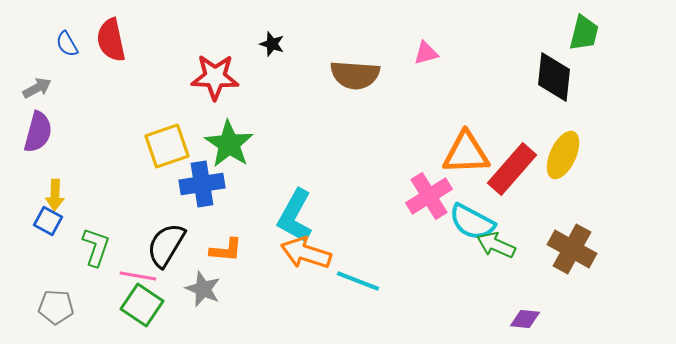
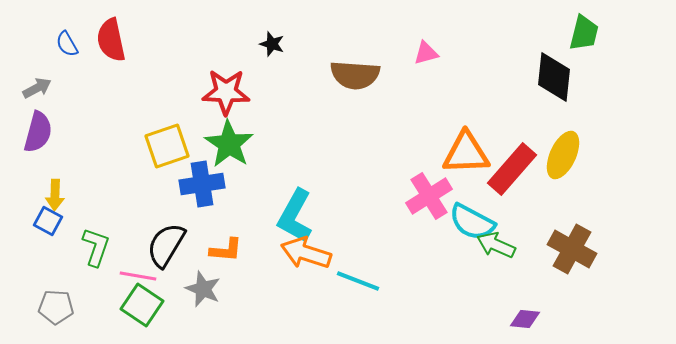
red star: moved 11 px right, 15 px down
